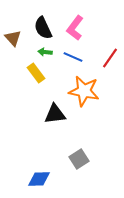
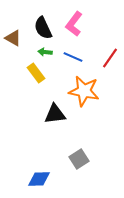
pink L-shape: moved 1 px left, 4 px up
brown triangle: rotated 18 degrees counterclockwise
